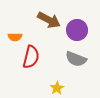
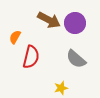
purple circle: moved 2 px left, 7 px up
orange semicircle: rotated 120 degrees clockwise
gray semicircle: rotated 20 degrees clockwise
yellow star: moved 4 px right; rotated 16 degrees clockwise
